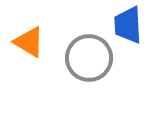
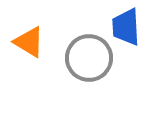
blue trapezoid: moved 2 px left, 2 px down
